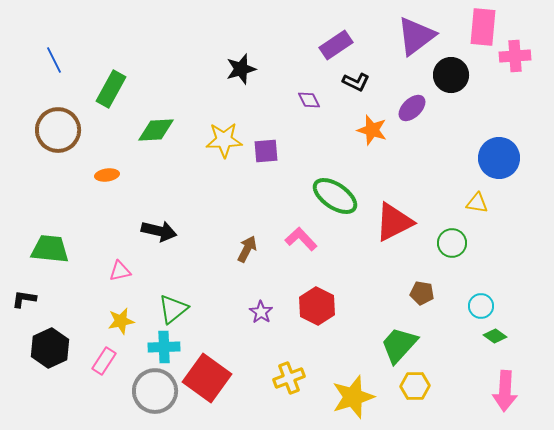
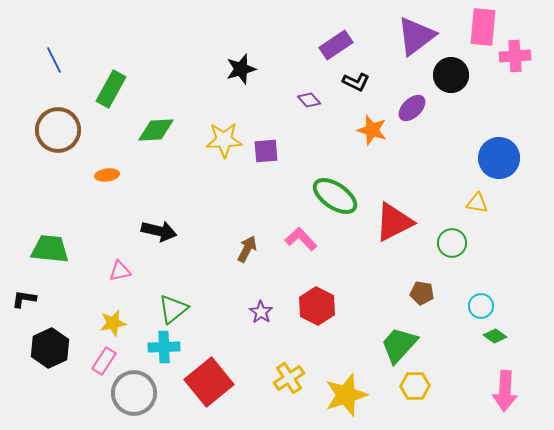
purple diamond at (309, 100): rotated 15 degrees counterclockwise
yellow star at (121, 321): moved 8 px left, 2 px down
red square at (207, 378): moved 2 px right, 4 px down; rotated 15 degrees clockwise
yellow cross at (289, 378): rotated 12 degrees counterclockwise
gray circle at (155, 391): moved 21 px left, 2 px down
yellow star at (353, 397): moved 7 px left, 2 px up
